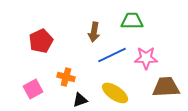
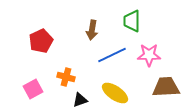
green trapezoid: rotated 90 degrees counterclockwise
brown arrow: moved 2 px left, 2 px up
pink star: moved 3 px right, 3 px up
